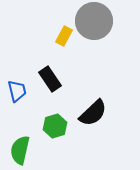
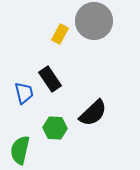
yellow rectangle: moved 4 px left, 2 px up
blue trapezoid: moved 7 px right, 2 px down
green hexagon: moved 2 px down; rotated 20 degrees clockwise
